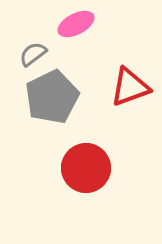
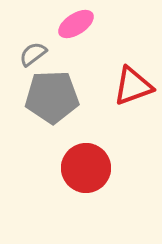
pink ellipse: rotated 6 degrees counterclockwise
red triangle: moved 3 px right, 1 px up
gray pentagon: rotated 24 degrees clockwise
